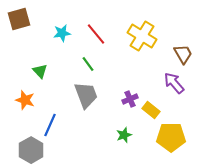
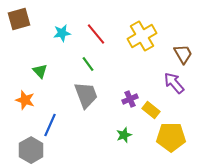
yellow cross: rotated 28 degrees clockwise
